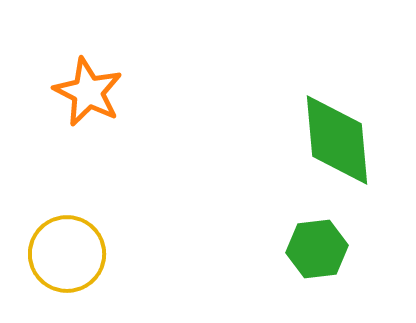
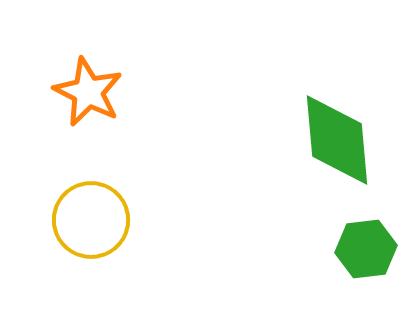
green hexagon: moved 49 px right
yellow circle: moved 24 px right, 34 px up
